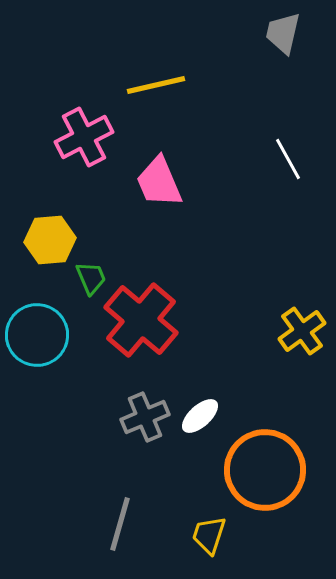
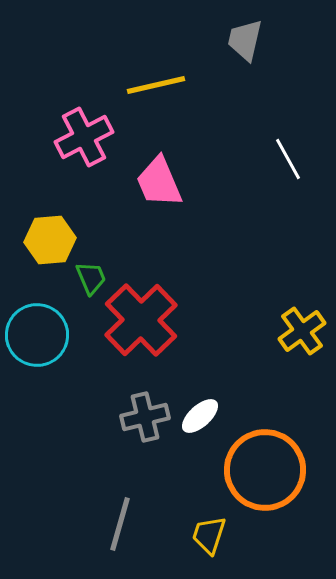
gray trapezoid: moved 38 px left, 7 px down
red cross: rotated 6 degrees clockwise
gray cross: rotated 9 degrees clockwise
